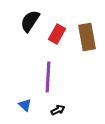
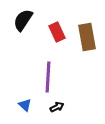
black semicircle: moved 7 px left, 1 px up
red rectangle: moved 2 px up; rotated 54 degrees counterclockwise
black arrow: moved 1 px left, 3 px up
